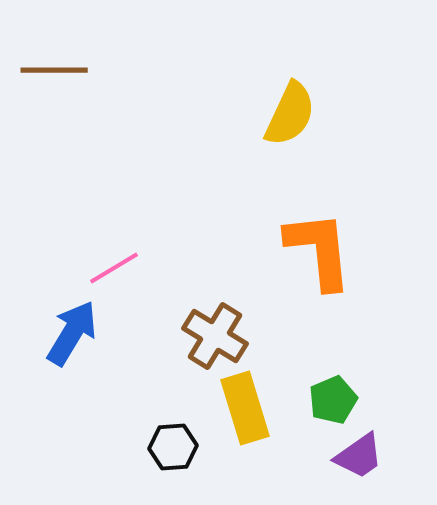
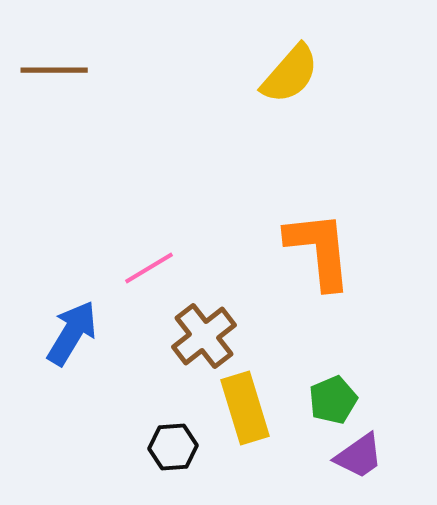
yellow semicircle: moved 40 px up; rotated 16 degrees clockwise
pink line: moved 35 px right
brown cross: moved 11 px left; rotated 20 degrees clockwise
